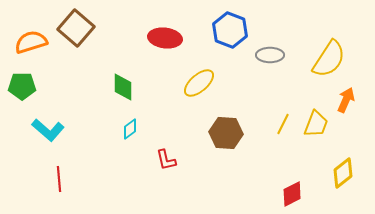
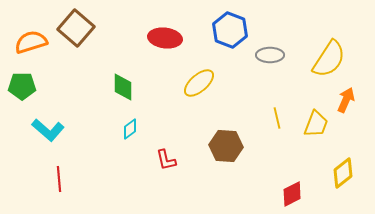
yellow line: moved 6 px left, 6 px up; rotated 40 degrees counterclockwise
brown hexagon: moved 13 px down
